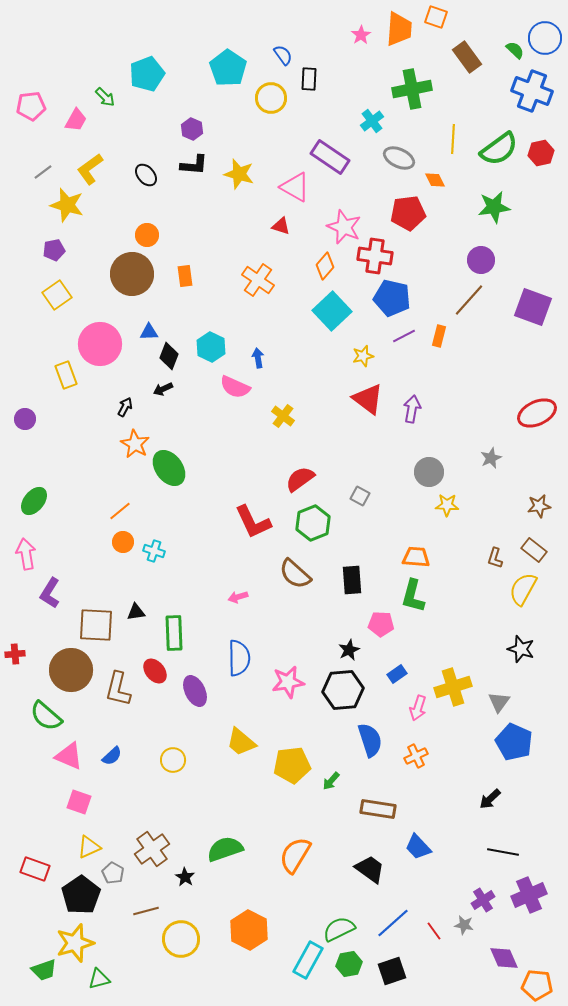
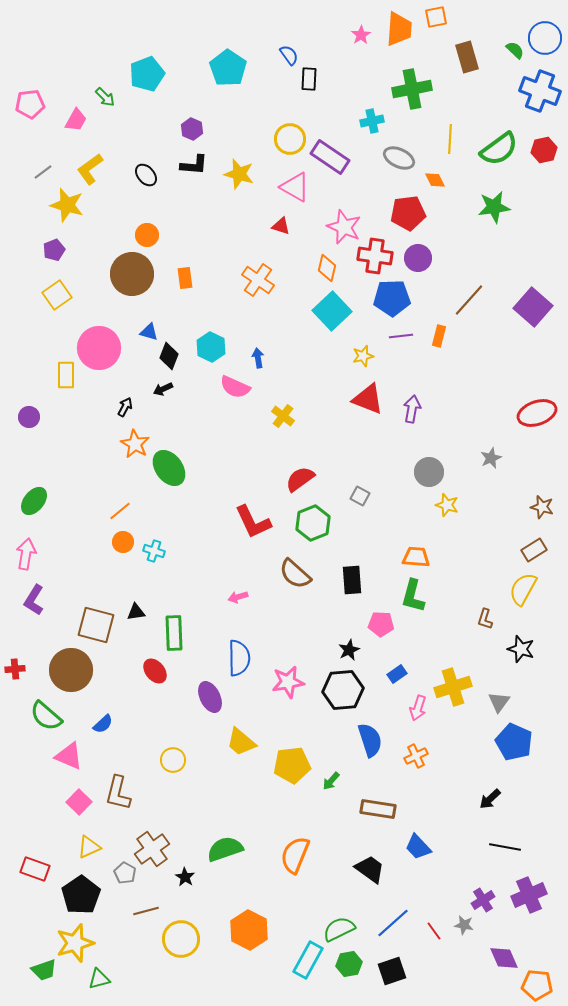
orange square at (436, 17): rotated 30 degrees counterclockwise
blue semicircle at (283, 55): moved 6 px right
brown rectangle at (467, 57): rotated 20 degrees clockwise
blue cross at (532, 91): moved 8 px right
yellow circle at (271, 98): moved 19 px right, 41 px down
pink pentagon at (31, 106): moved 1 px left, 2 px up
cyan cross at (372, 121): rotated 25 degrees clockwise
yellow line at (453, 139): moved 3 px left
red hexagon at (541, 153): moved 3 px right, 3 px up
purple pentagon at (54, 250): rotated 10 degrees counterclockwise
purple circle at (481, 260): moved 63 px left, 2 px up
orange diamond at (325, 266): moved 2 px right, 2 px down; rotated 28 degrees counterclockwise
orange rectangle at (185, 276): moved 2 px down
blue pentagon at (392, 298): rotated 15 degrees counterclockwise
purple square at (533, 307): rotated 21 degrees clockwise
blue triangle at (149, 332): rotated 18 degrees clockwise
purple line at (404, 336): moved 3 px left; rotated 20 degrees clockwise
pink circle at (100, 344): moved 1 px left, 4 px down
yellow rectangle at (66, 375): rotated 20 degrees clockwise
red triangle at (368, 399): rotated 16 degrees counterclockwise
red ellipse at (537, 413): rotated 6 degrees clockwise
purple circle at (25, 419): moved 4 px right, 2 px up
yellow star at (447, 505): rotated 15 degrees clockwise
brown star at (539, 506): moved 3 px right, 1 px down; rotated 25 degrees clockwise
brown rectangle at (534, 550): rotated 70 degrees counterclockwise
pink arrow at (26, 554): rotated 20 degrees clockwise
brown L-shape at (495, 558): moved 10 px left, 61 px down
purple L-shape at (50, 593): moved 16 px left, 7 px down
brown square at (96, 625): rotated 12 degrees clockwise
red cross at (15, 654): moved 15 px down
brown L-shape at (118, 689): moved 104 px down
purple ellipse at (195, 691): moved 15 px right, 6 px down
blue semicircle at (112, 756): moved 9 px left, 32 px up
pink square at (79, 802): rotated 25 degrees clockwise
black line at (503, 852): moved 2 px right, 5 px up
orange semicircle at (295, 855): rotated 9 degrees counterclockwise
gray pentagon at (113, 873): moved 12 px right
